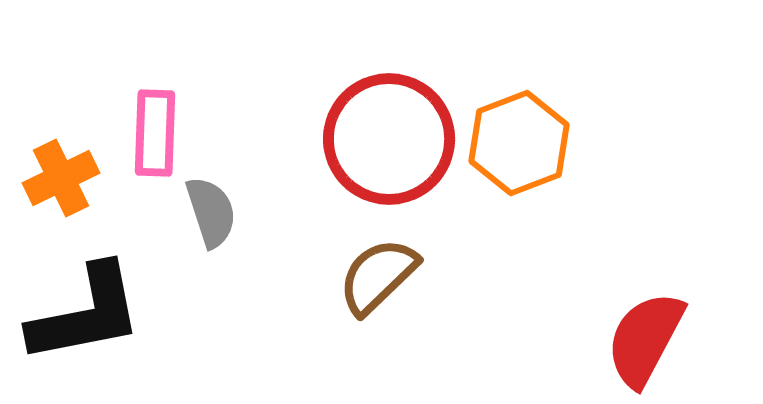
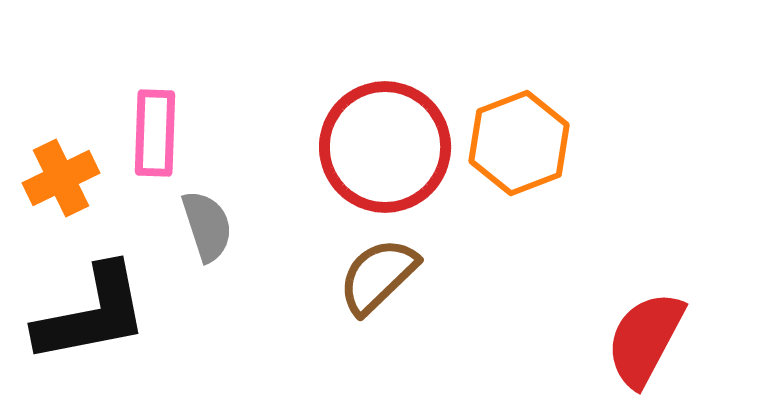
red circle: moved 4 px left, 8 px down
gray semicircle: moved 4 px left, 14 px down
black L-shape: moved 6 px right
